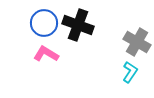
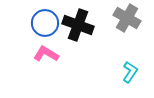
blue circle: moved 1 px right
gray cross: moved 10 px left, 24 px up
